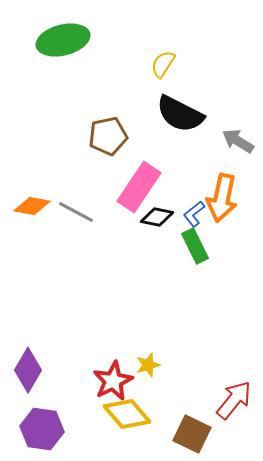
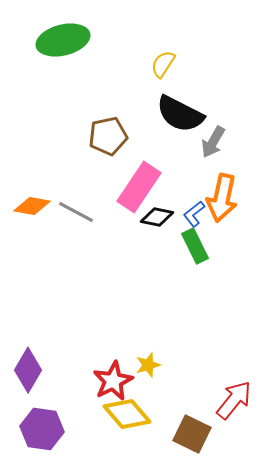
gray arrow: moved 25 px left, 1 px down; rotated 92 degrees counterclockwise
